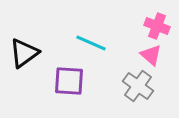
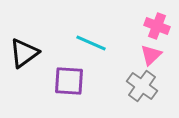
pink triangle: rotated 35 degrees clockwise
gray cross: moved 4 px right
